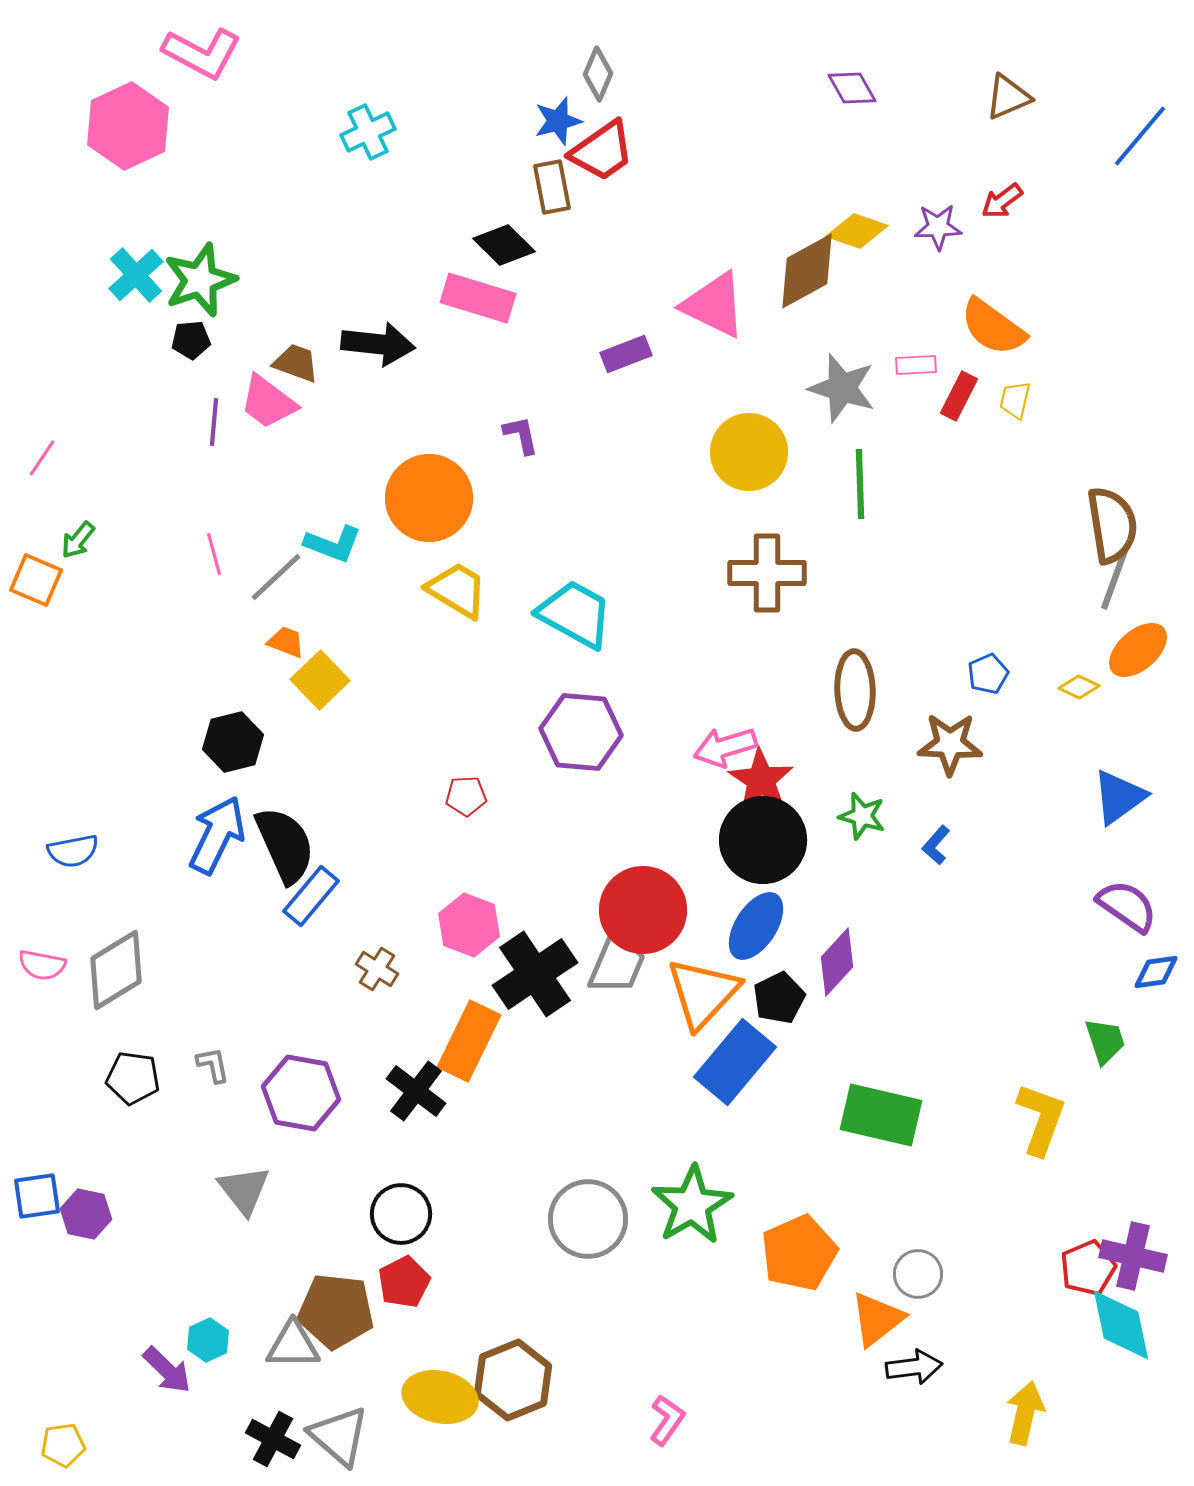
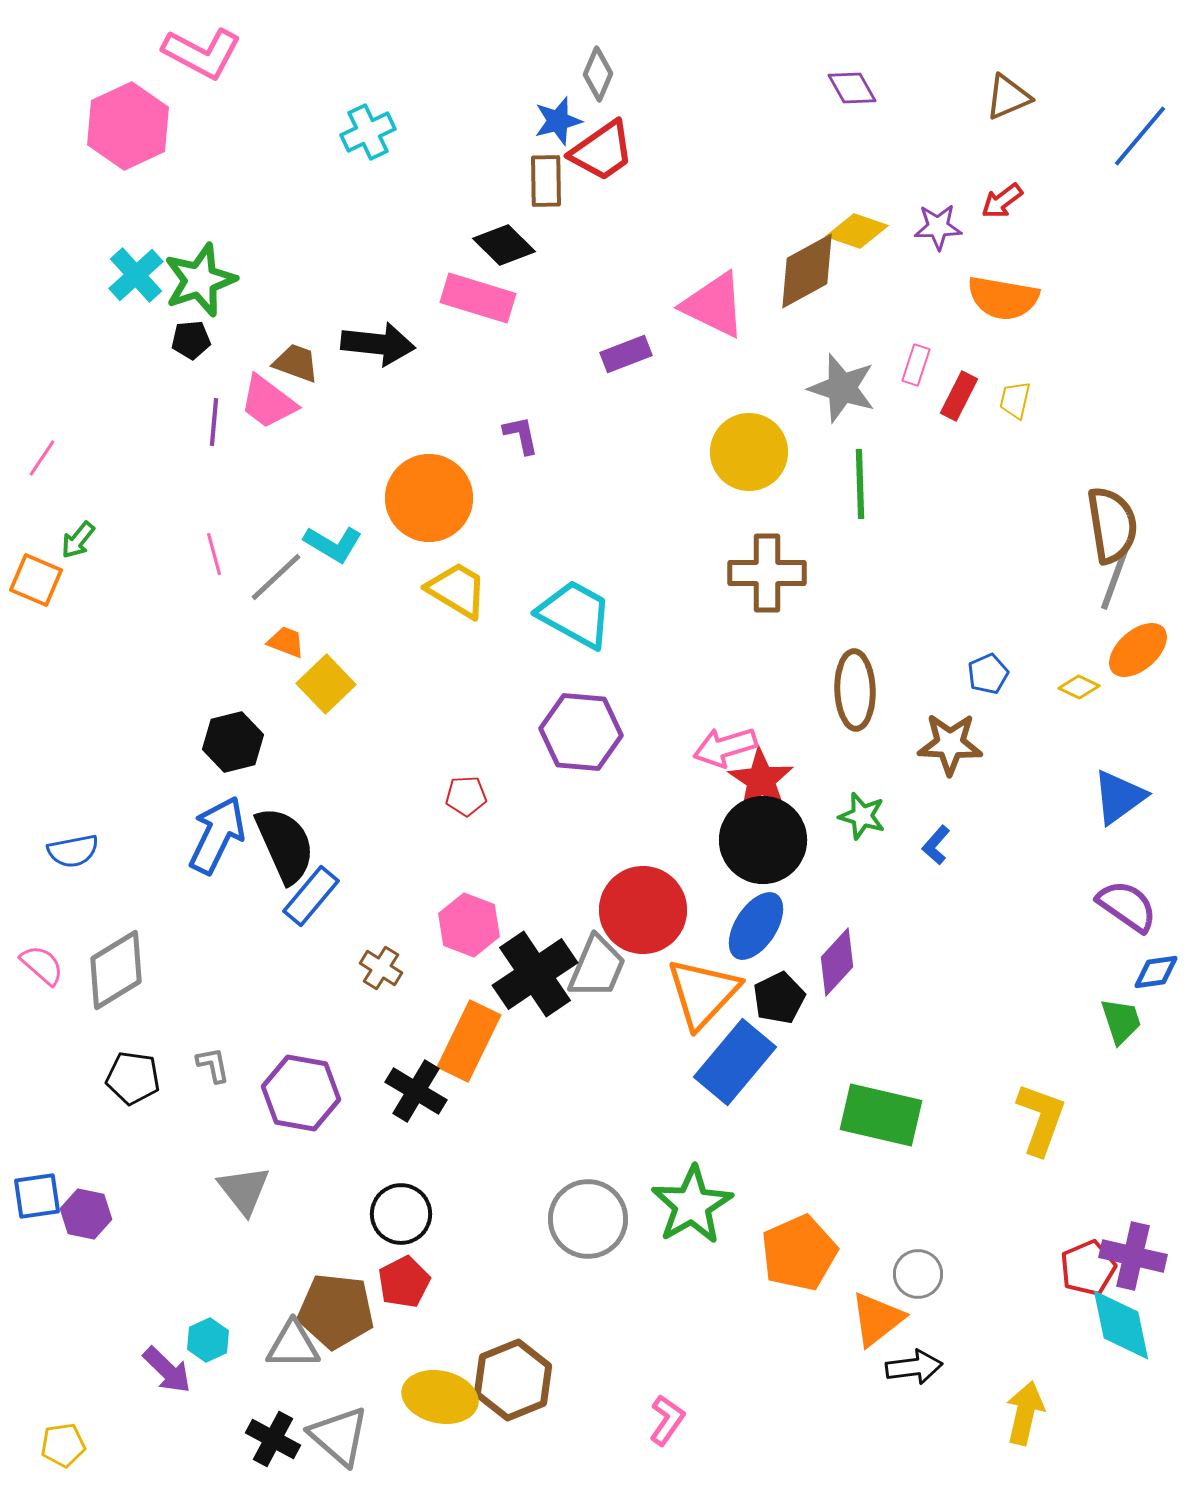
brown rectangle at (552, 187): moved 6 px left, 6 px up; rotated 10 degrees clockwise
orange semicircle at (993, 327): moved 10 px right, 29 px up; rotated 26 degrees counterclockwise
pink rectangle at (916, 365): rotated 69 degrees counterclockwise
cyan L-shape at (333, 544): rotated 10 degrees clockwise
yellow square at (320, 680): moved 6 px right, 4 px down
gray trapezoid at (617, 963): moved 20 px left, 4 px down
pink semicircle at (42, 965): rotated 150 degrees counterclockwise
brown cross at (377, 969): moved 4 px right, 1 px up
green trapezoid at (1105, 1041): moved 16 px right, 20 px up
black cross at (416, 1091): rotated 6 degrees counterclockwise
